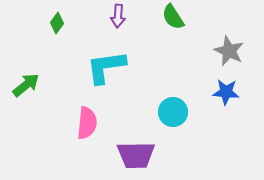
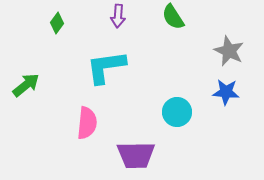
cyan circle: moved 4 px right
